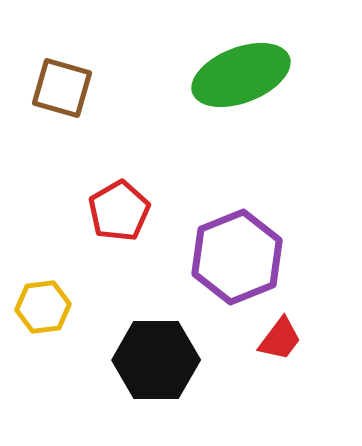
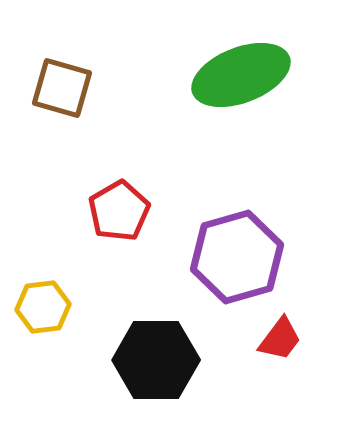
purple hexagon: rotated 6 degrees clockwise
